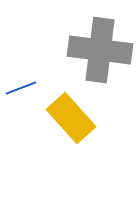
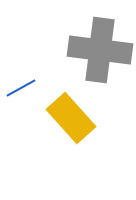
blue line: rotated 8 degrees counterclockwise
